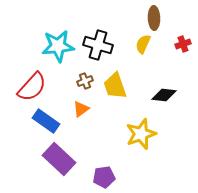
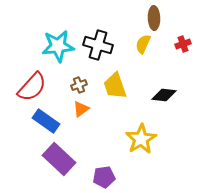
brown cross: moved 6 px left, 4 px down
yellow star: moved 5 px down; rotated 12 degrees counterclockwise
